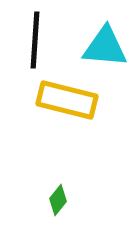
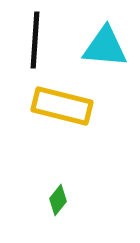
yellow rectangle: moved 5 px left, 6 px down
